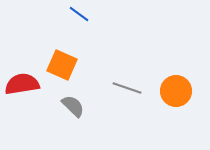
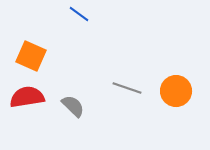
orange square: moved 31 px left, 9 px up
red semicircle: moved 5 px right, 13 px down
